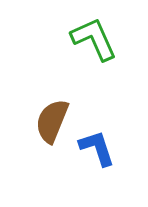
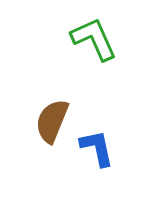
blue L-shape: rotated 6 degrees clockwise
